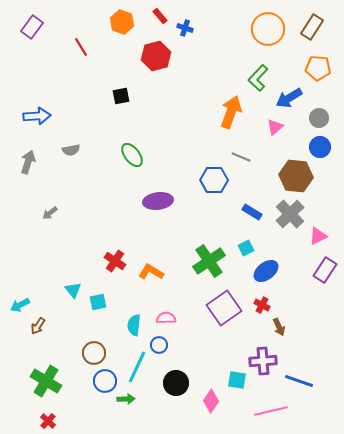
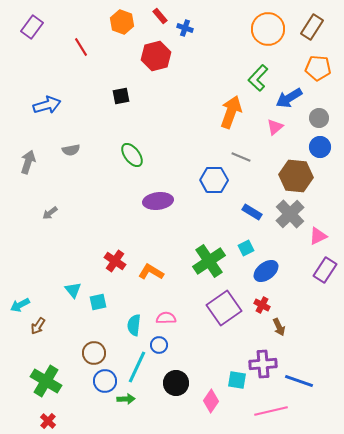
blue arrow at (37, 116): moved 10 px right, 11 px up; rotated 12 degrees counterclockwise
purple cross at (263, 361): moved 3 px down
